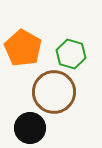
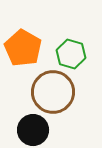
brown circle: moved 1 px left
black circle: moved 3 px right, 2 px down
